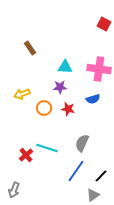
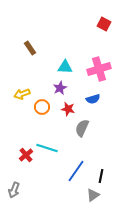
pink cross: rotated 25 degrees counterclockwise
purple star: moved 1 px down; rotated 24 degrees counterclockwise
orange circle: moved 2 px left, 1 px up
gray semicircle: moved 15 px up
black line: rotated 32 degrees counterclockwise
